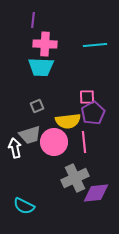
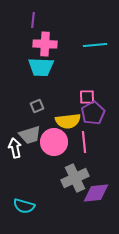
cyan semicircle: rotated 10 degrees counterclockwise
